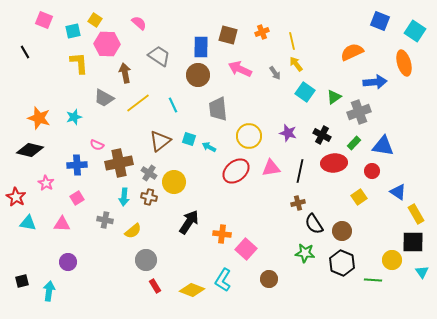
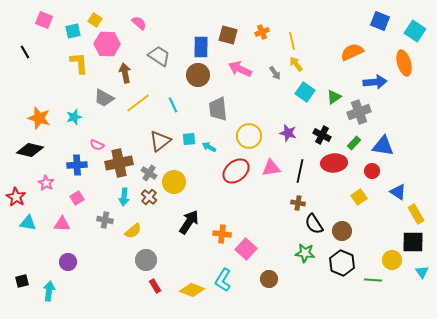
cyan square at (189, 139): rotated 24 degrees counterclockwise
brown cross at (149, 197): rotated 28 degrees clockwise
brown cross at (298, 203): rotated 24 degrees clockwise
